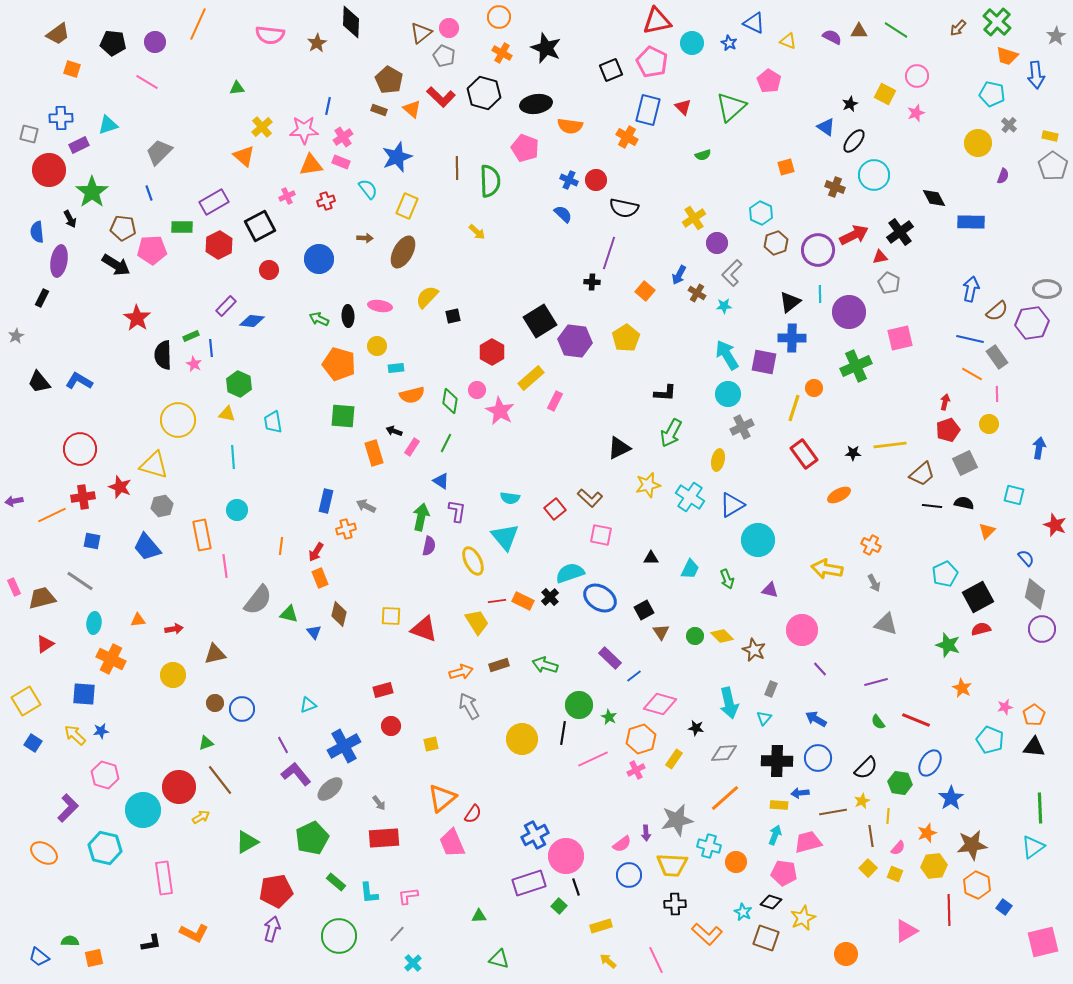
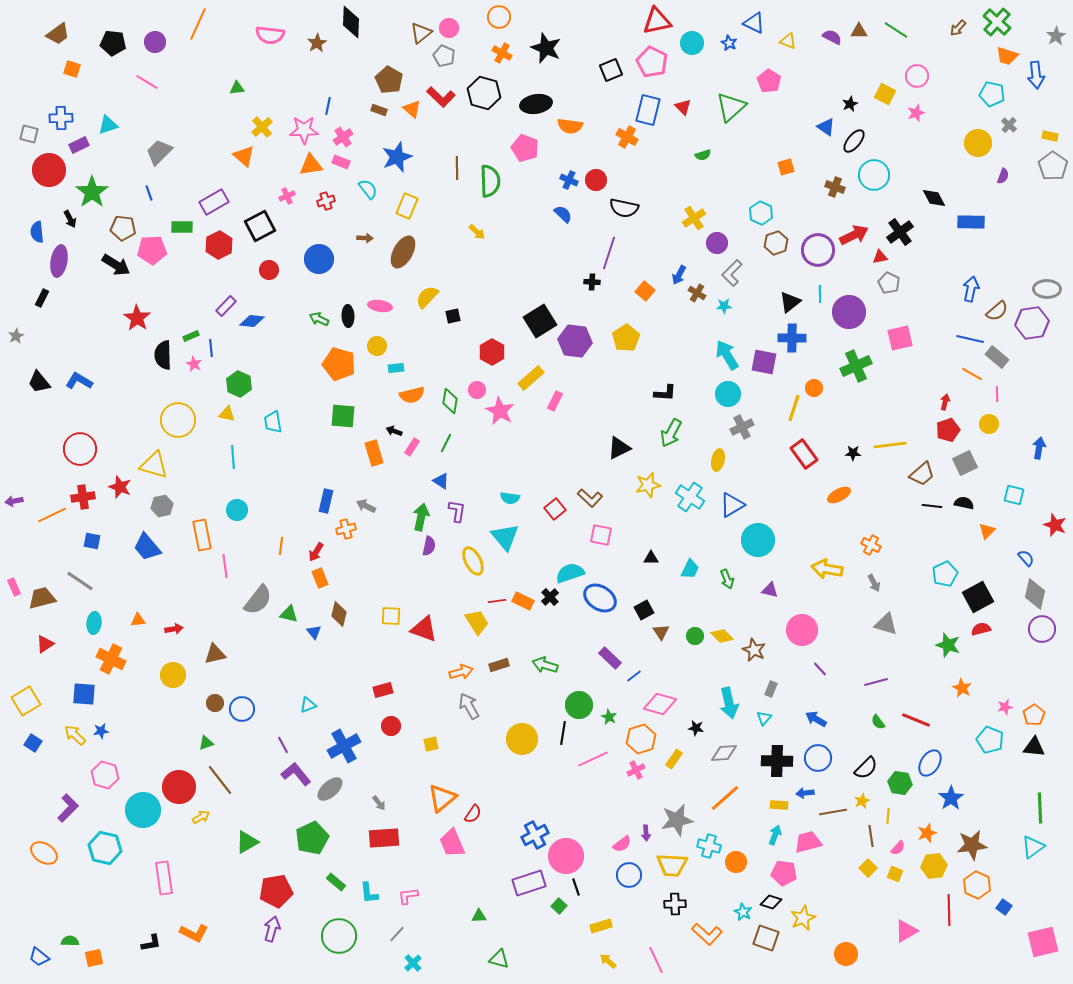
gray rectangle at (997, 357): rotated 15 degrees counterclockwise
blue arrow at (800, 793): moved 5 px right
